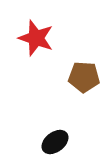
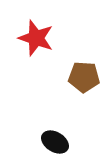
black ellipse: rotated 68 degrees clockwise
